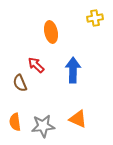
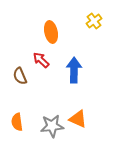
yellow cross: moved 1 px left, 3 px down; rotated 28 degrees counterclockwise
red arrow: moved 5 px right, 5 px up
blue arrow: moved 1 px right
brown semicircle: moved 7 px up
orange semicircle: moved 2 px right
gray star: moved 9 px right
